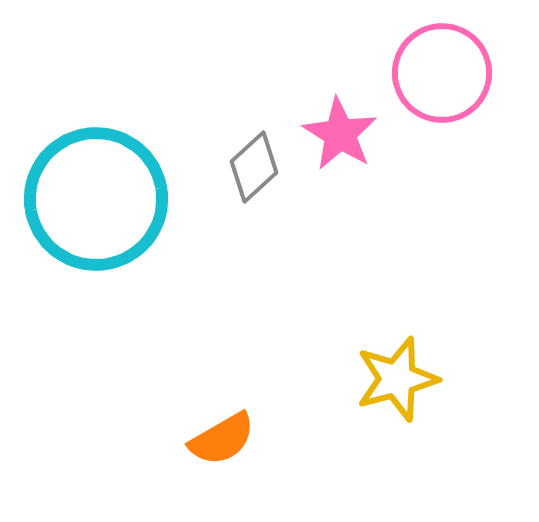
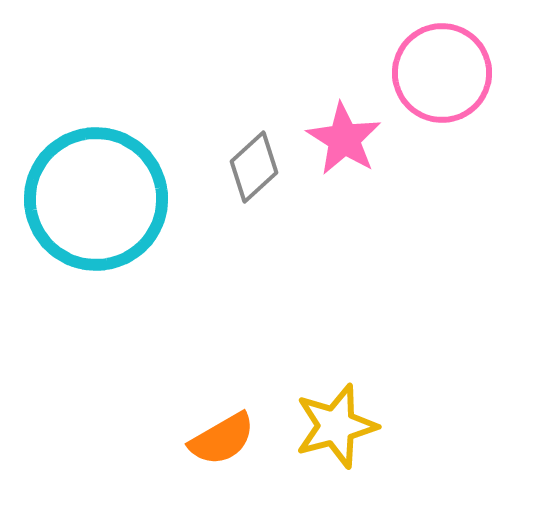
pink star: moved 4 px right, 5 px down
yellow star: moved 61 px left, 47 px down
